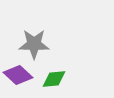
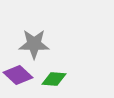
green diamond: rotated 10 degrees clockwise
